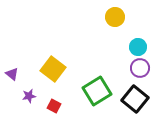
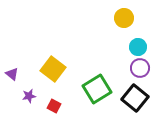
yellow circle: moved 9 px right, 1 px down
green square: moved 2 px up
black square: moved 1 px up
